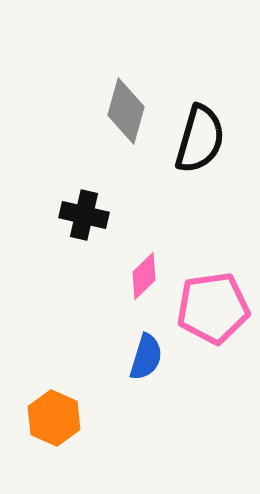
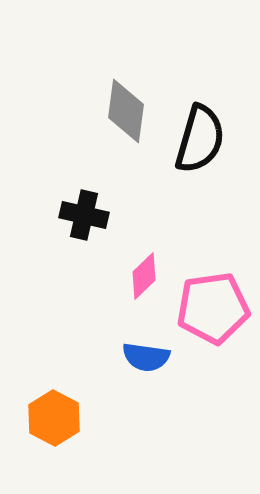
gray diamond: rotated 8 degrees counterclockwise
blue semicircle: rotated 81 degrees clockwise
orange hexagon: rotated 4 degrees clockwise
